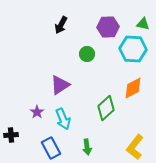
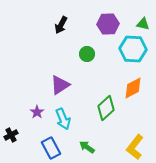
purple hexagon: moved 3 px up
black cross: rotated 24 degrees counterclockwise
green arrow: rotated 133 degrees clockwise
